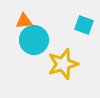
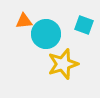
cyan circle: moved 12 px right, 6 px up
